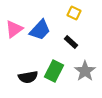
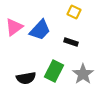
yellow square: moved 1 px up
pink triangle: moved 2 px up
black rectangle: rotated 24 degrees counterclockwise
gray star: moved 2 px left, 3 px down
black semicircle: moved 2 px left, 1 px down
